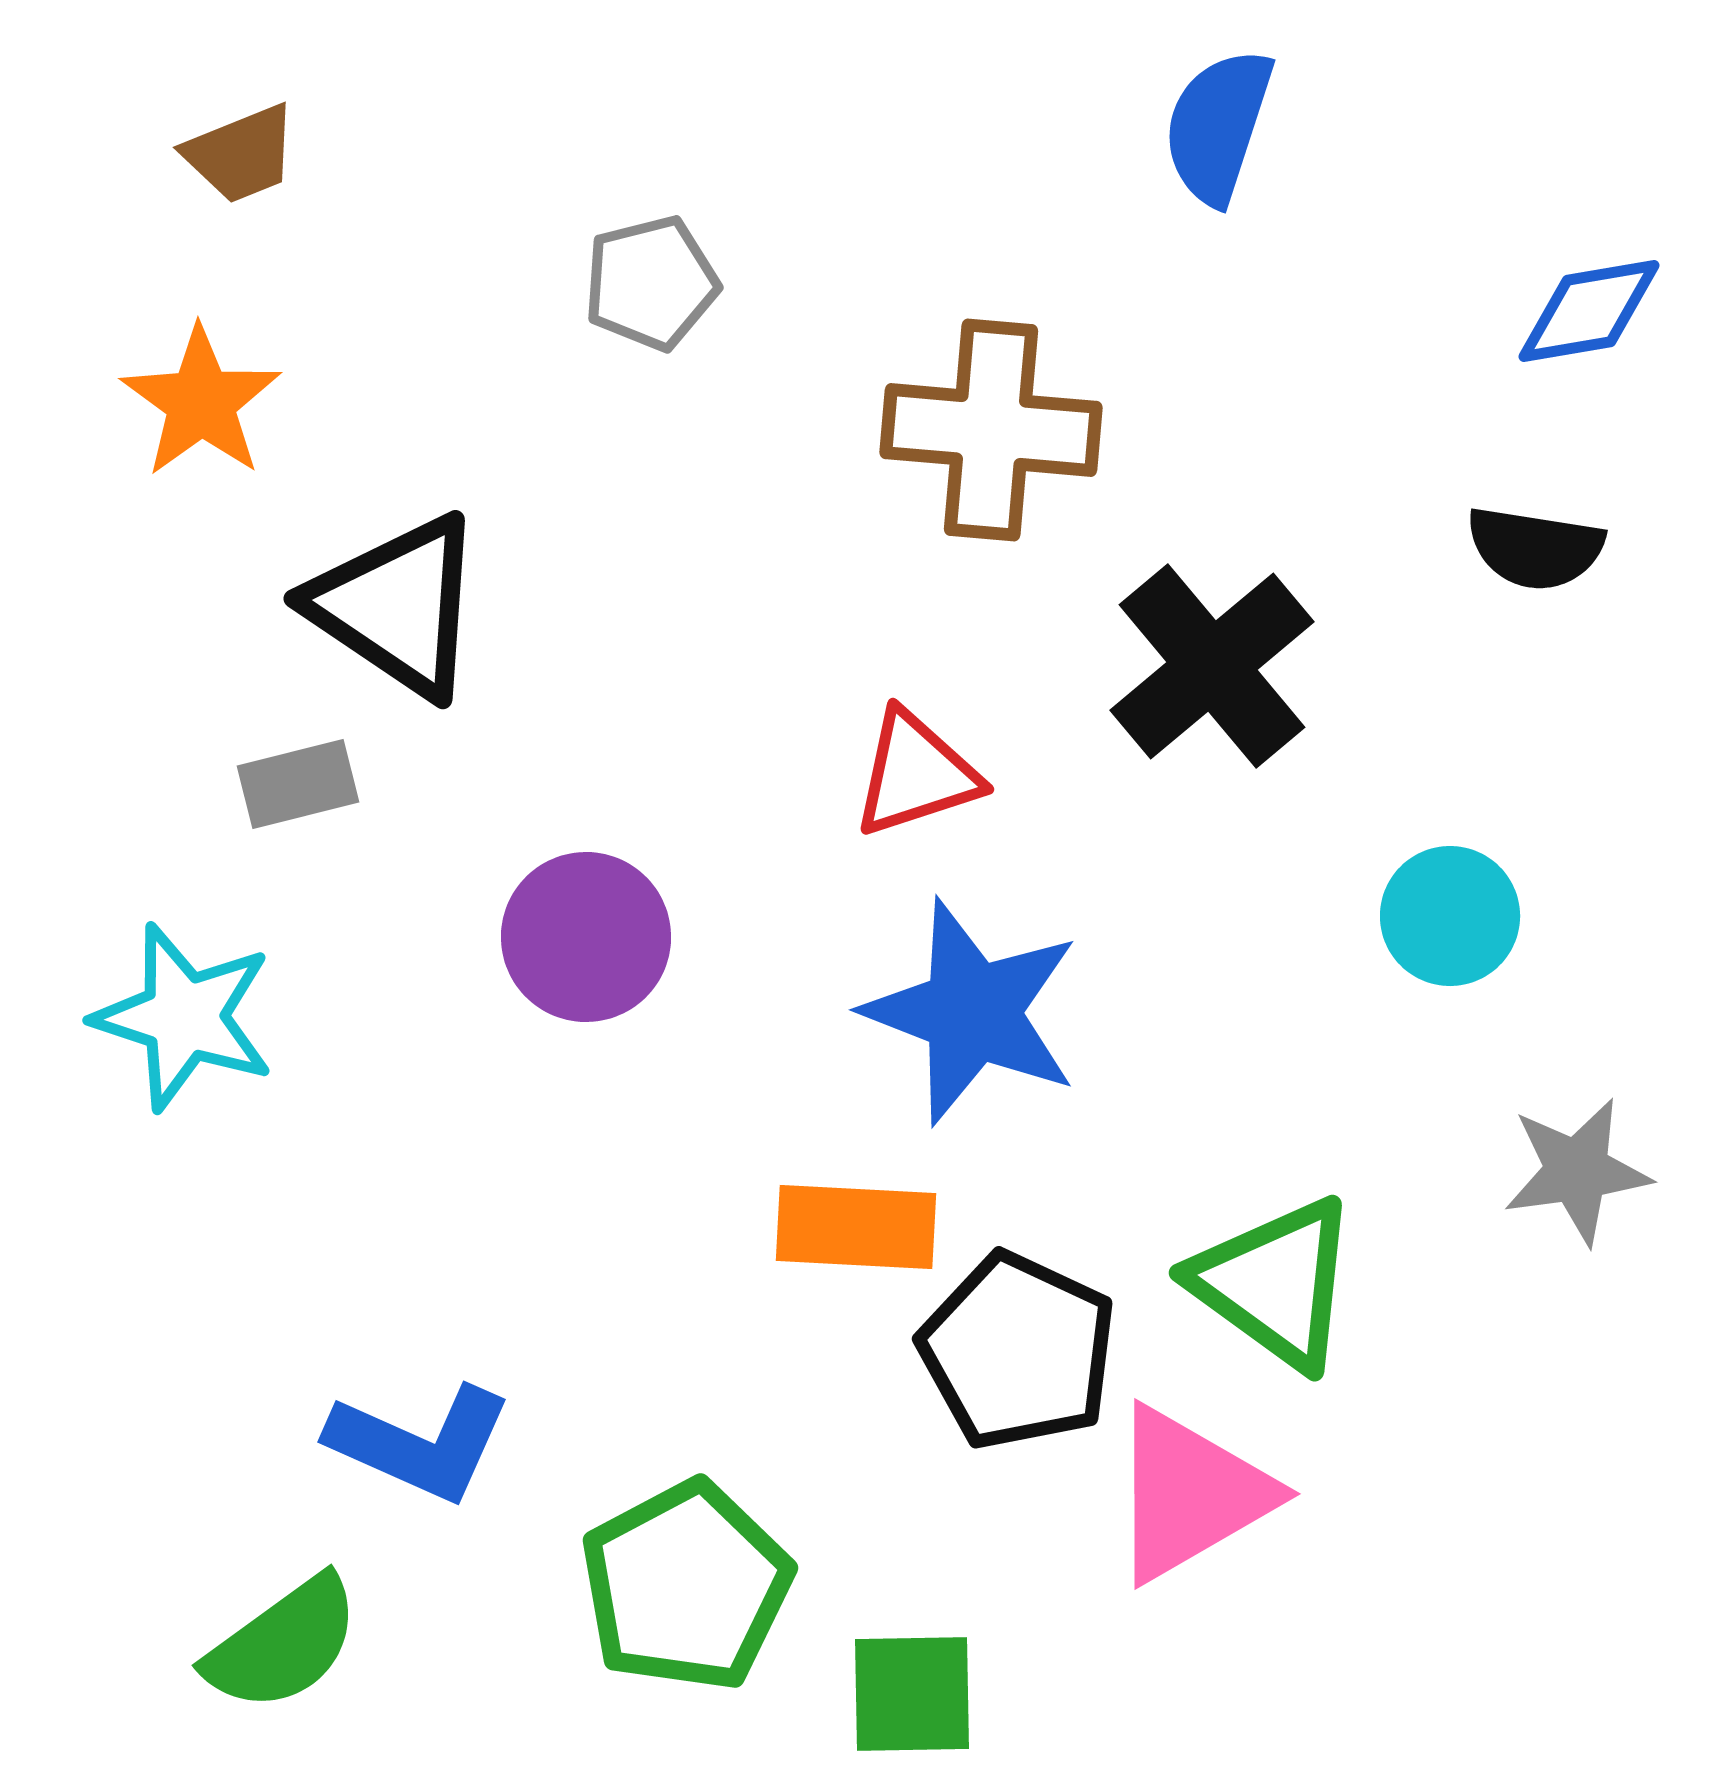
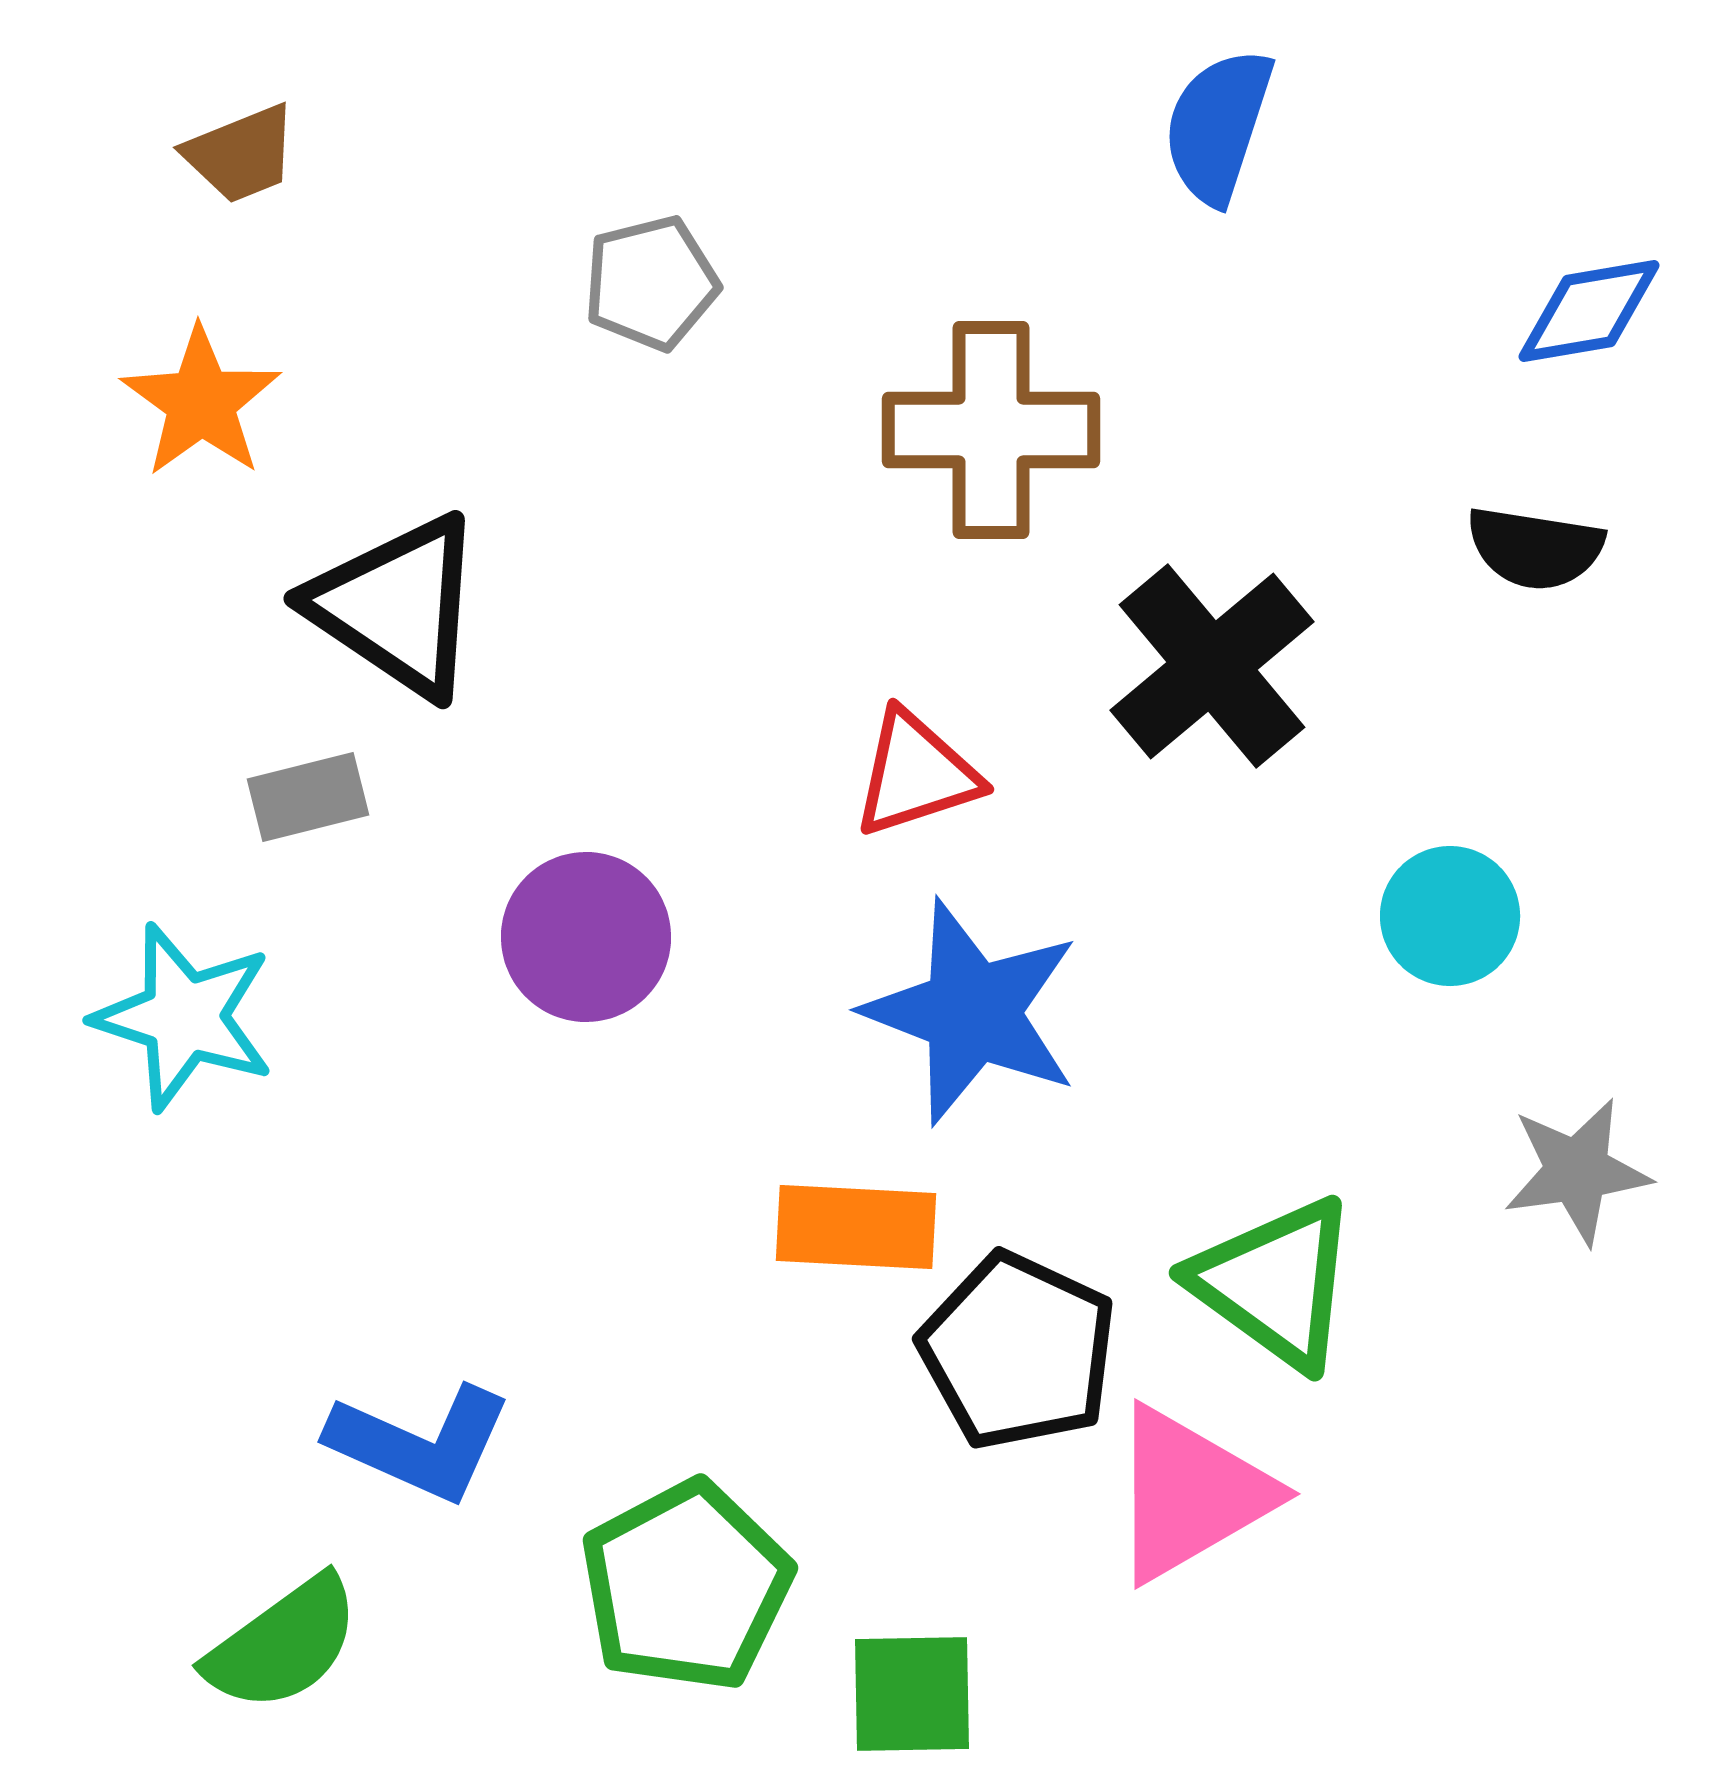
brown cross: rotated 5 degrees counterclockwise
gray rectangle: moved 10 px right, 13 px down
